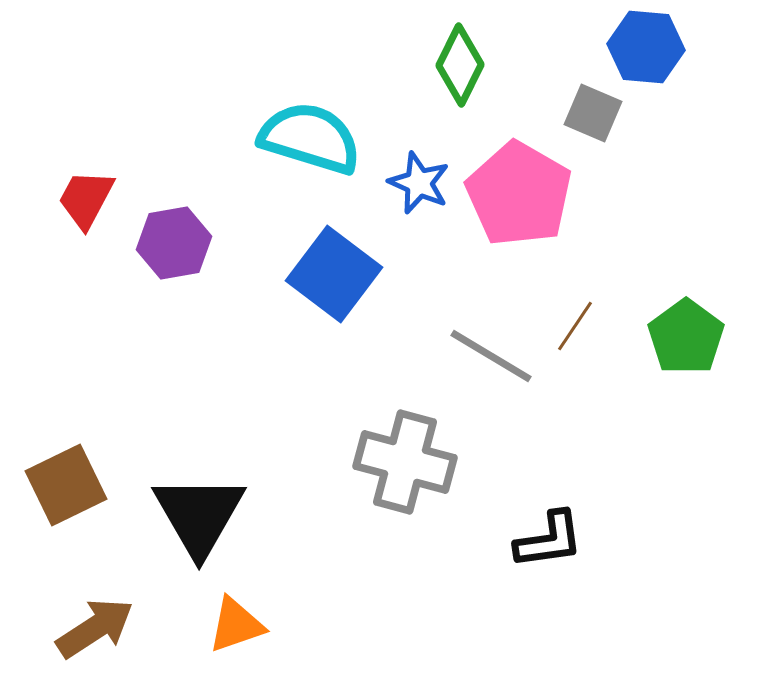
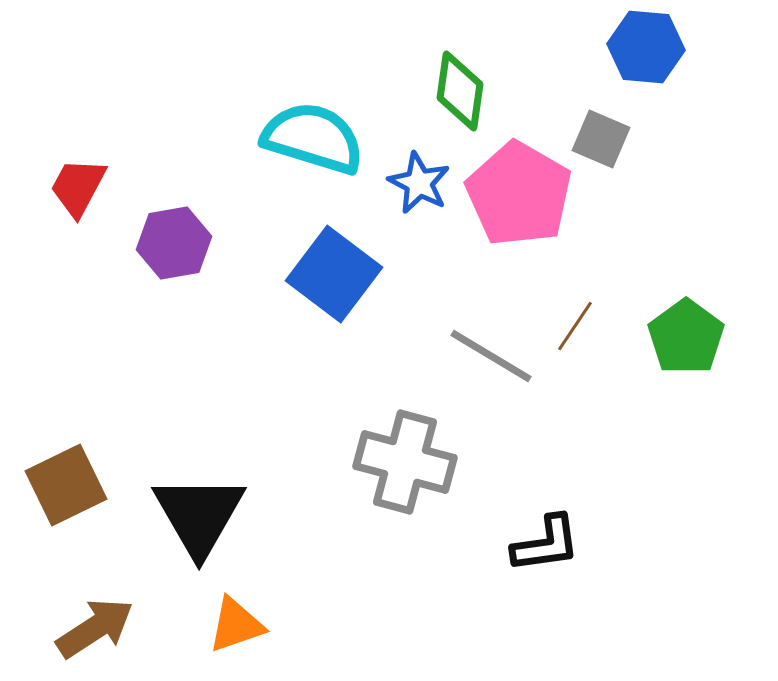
green diamond: moved 26 px down; rotated 18 degrees counterclockwise
gray square: moved 8 px right, 26 px down
cyan semicircle: moved 3 px right
blue star: rotated 4 degrees clockwise
red trapezoid: moved 8 px left, 12 px up
black L-shape: moved 3 px left, 4 px down
